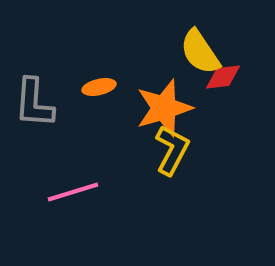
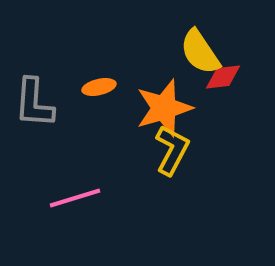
pink line: moved 2 px right, 6 px down
